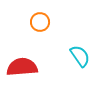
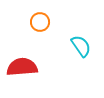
cyan semicircle: moved 1 px right, 10 px up
